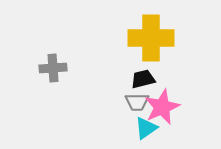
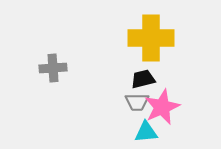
cyan triangle: moved 4 px down; rotated 30 degrees clockwise
